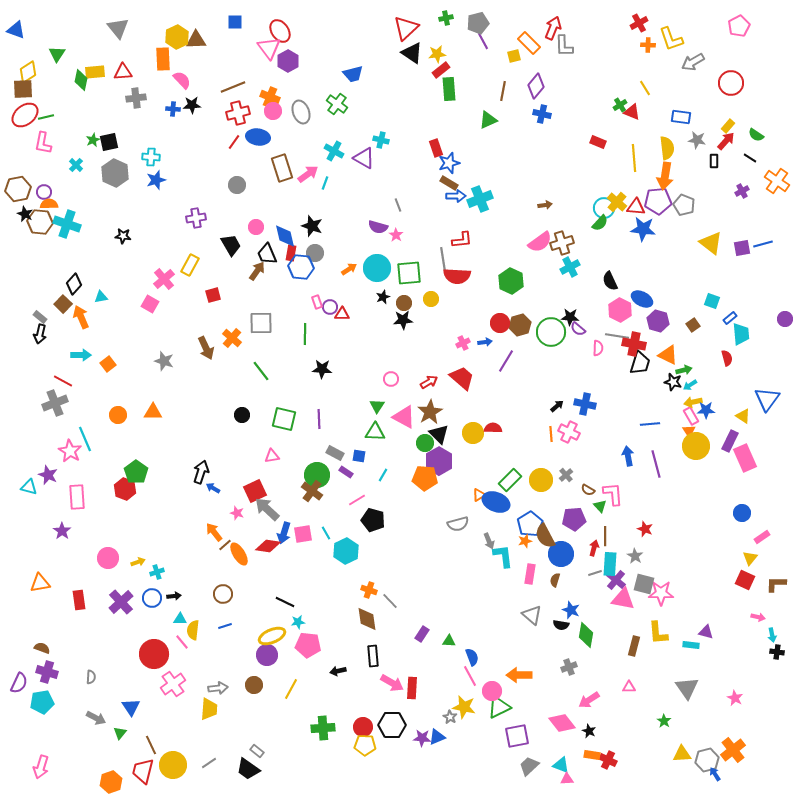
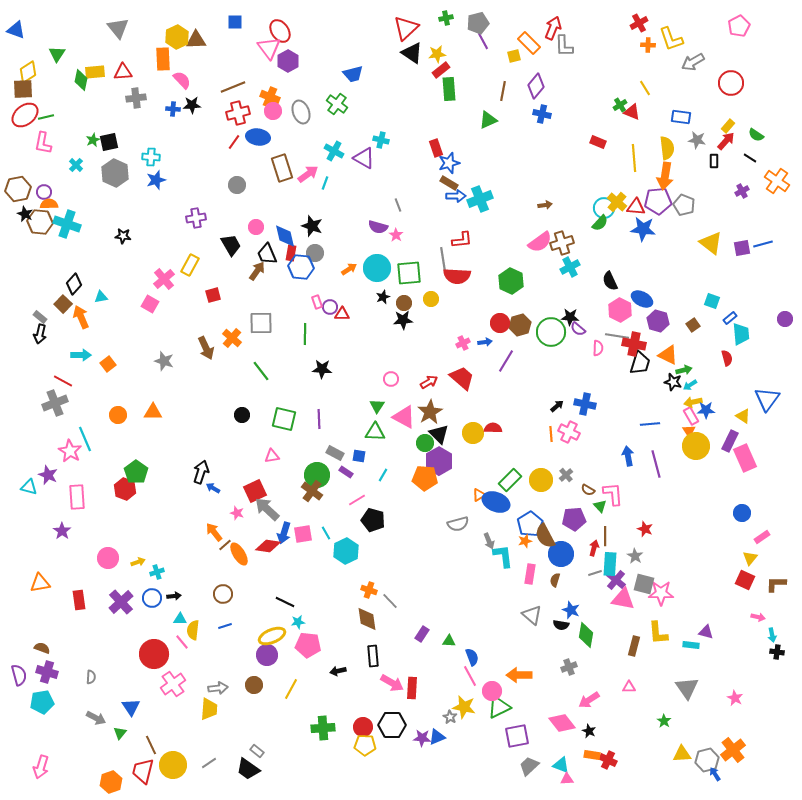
purple semicircle at (19, 683): moved 8 px up; rotated 40 degrees counterclockwise
